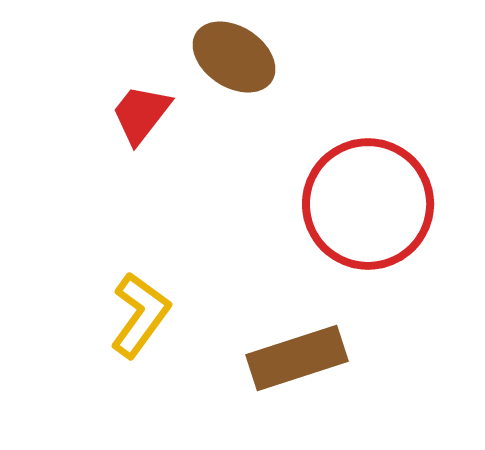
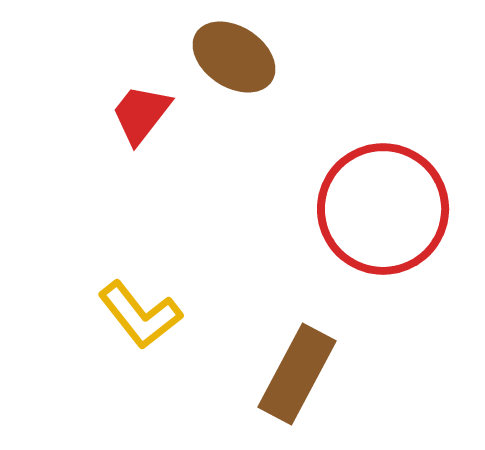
red circle: moved 15 px right, 5 px down
yellow L-shape: rotated 106 degrees clockwise
brown rectangle: moved 16 px down; rotated 44 degrees counterclockwise
